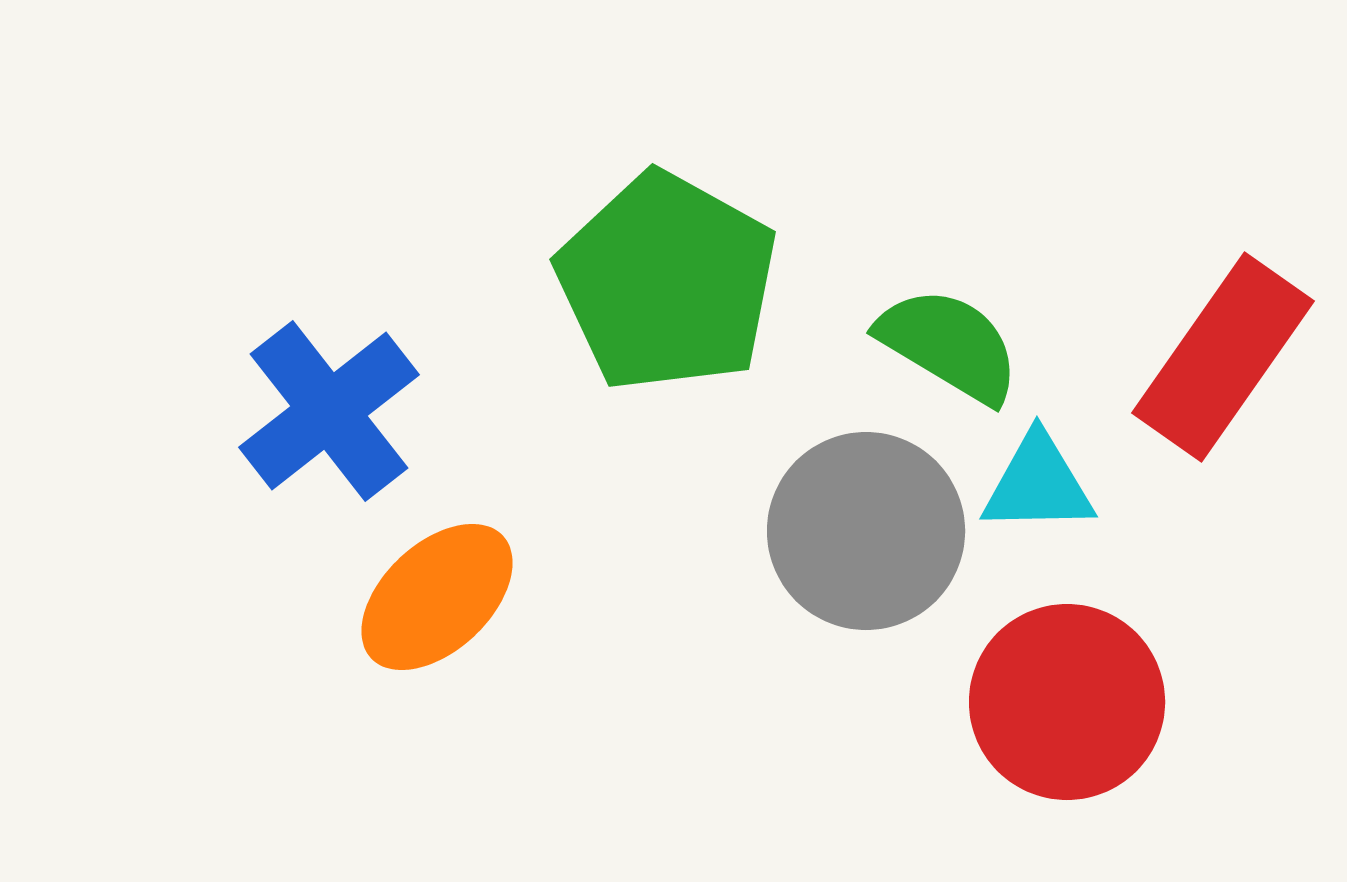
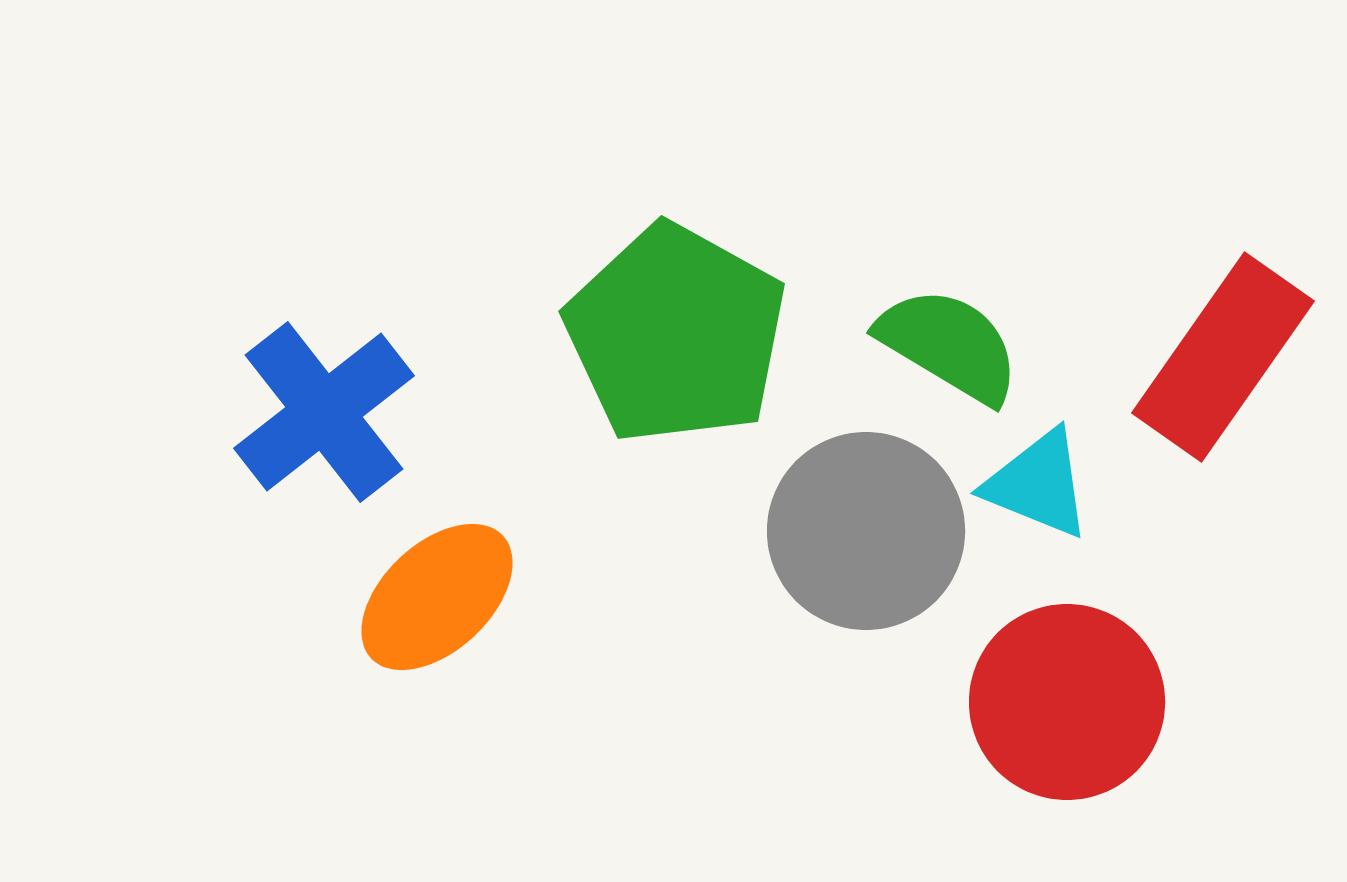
green pentagon: moved 9 px right, 52 px down
blue cross: moved 5 px left, 1 px down
cyan triangle: rotated 23 degrees clockwise
